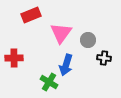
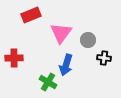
green cross: moved 1 px left
